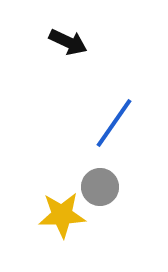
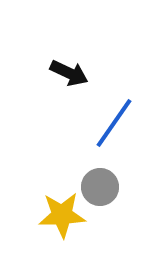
black arrow: moved 1 px right, 31 px down
